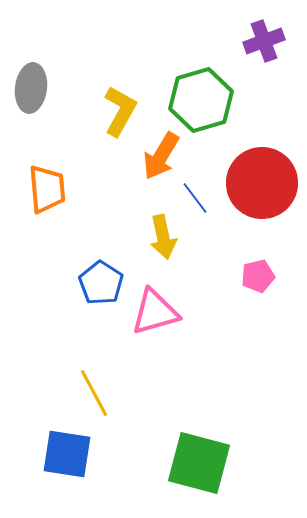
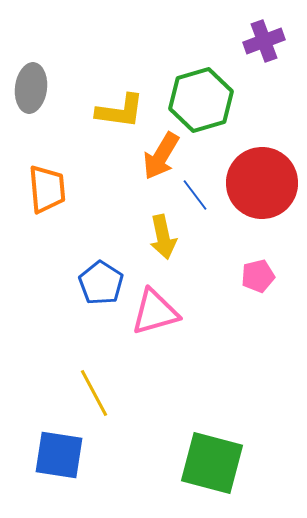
yellow L-shape: rotated 69 degrees clockwise
blue line: moved 3 px up
blue square: moved 8 px left, 1 px down
green square: moved 13 px right
